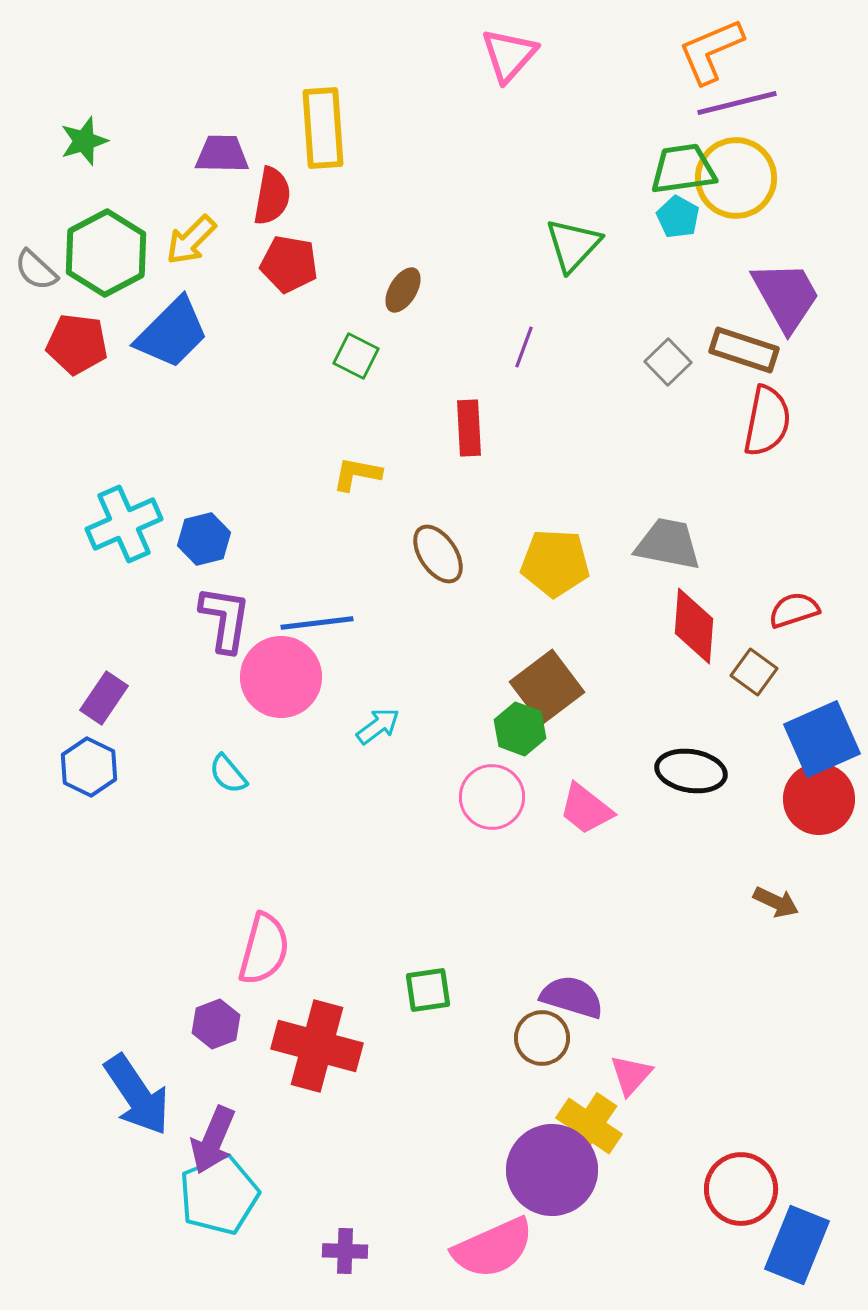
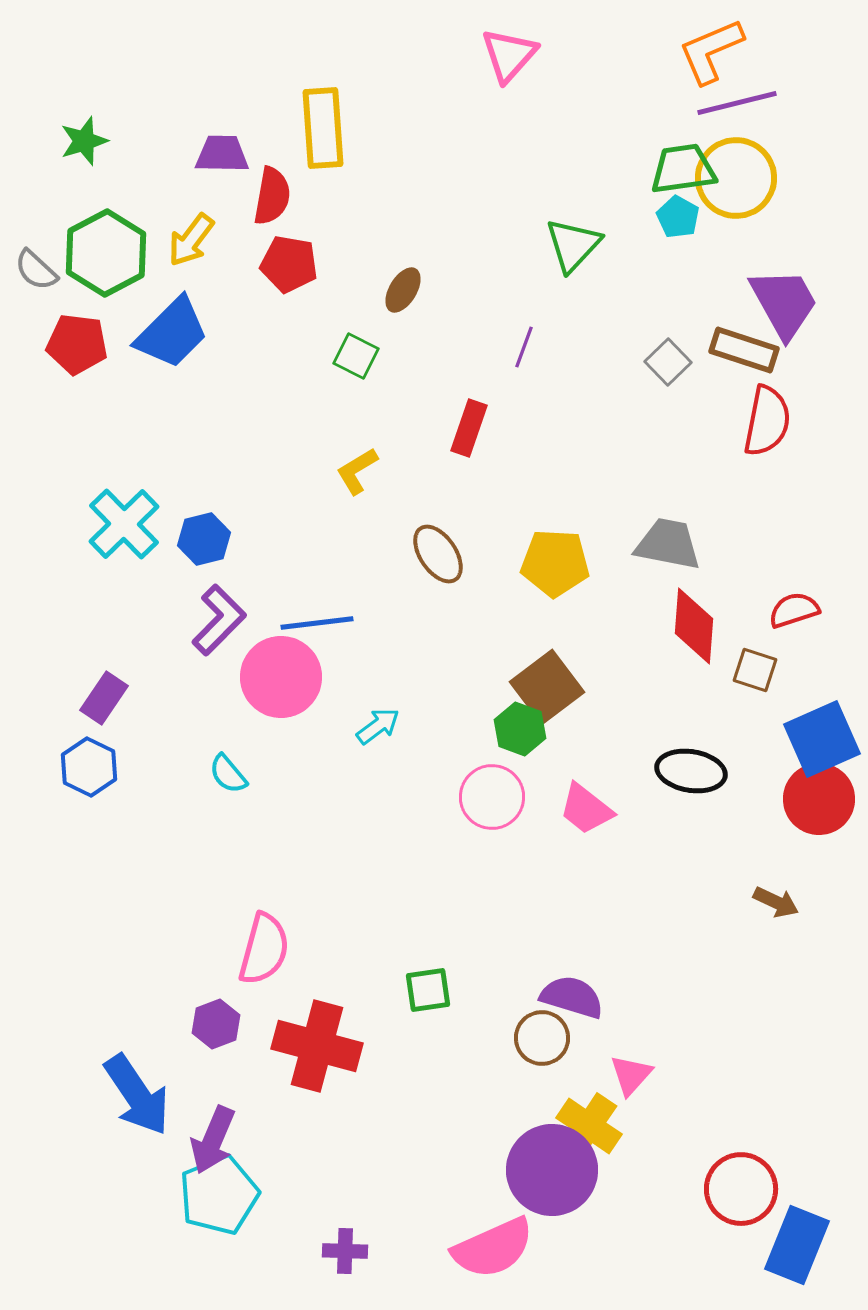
yellow arrow at (191, 240): rotated 8 degrees counterclockwise
purple trapezoid at (786, 296): moved 2 px left, 7 px down
red rectangle at (469, 428): rotated 22 degrees clockwise
yellow L-shape at (357, 474): moved 3 px up; rotated 42 degrees counterclockwise
cyan cross at (124, 524): rotated 20 degrees counterclockwise
purple L-shape at (225, 619): moved 6 px left, 1 px down; rotated 36 degrees clockwise
brown square at (754, 672): moved 1 px right, 2 px up; rotated 18 degrees counterclockwise
